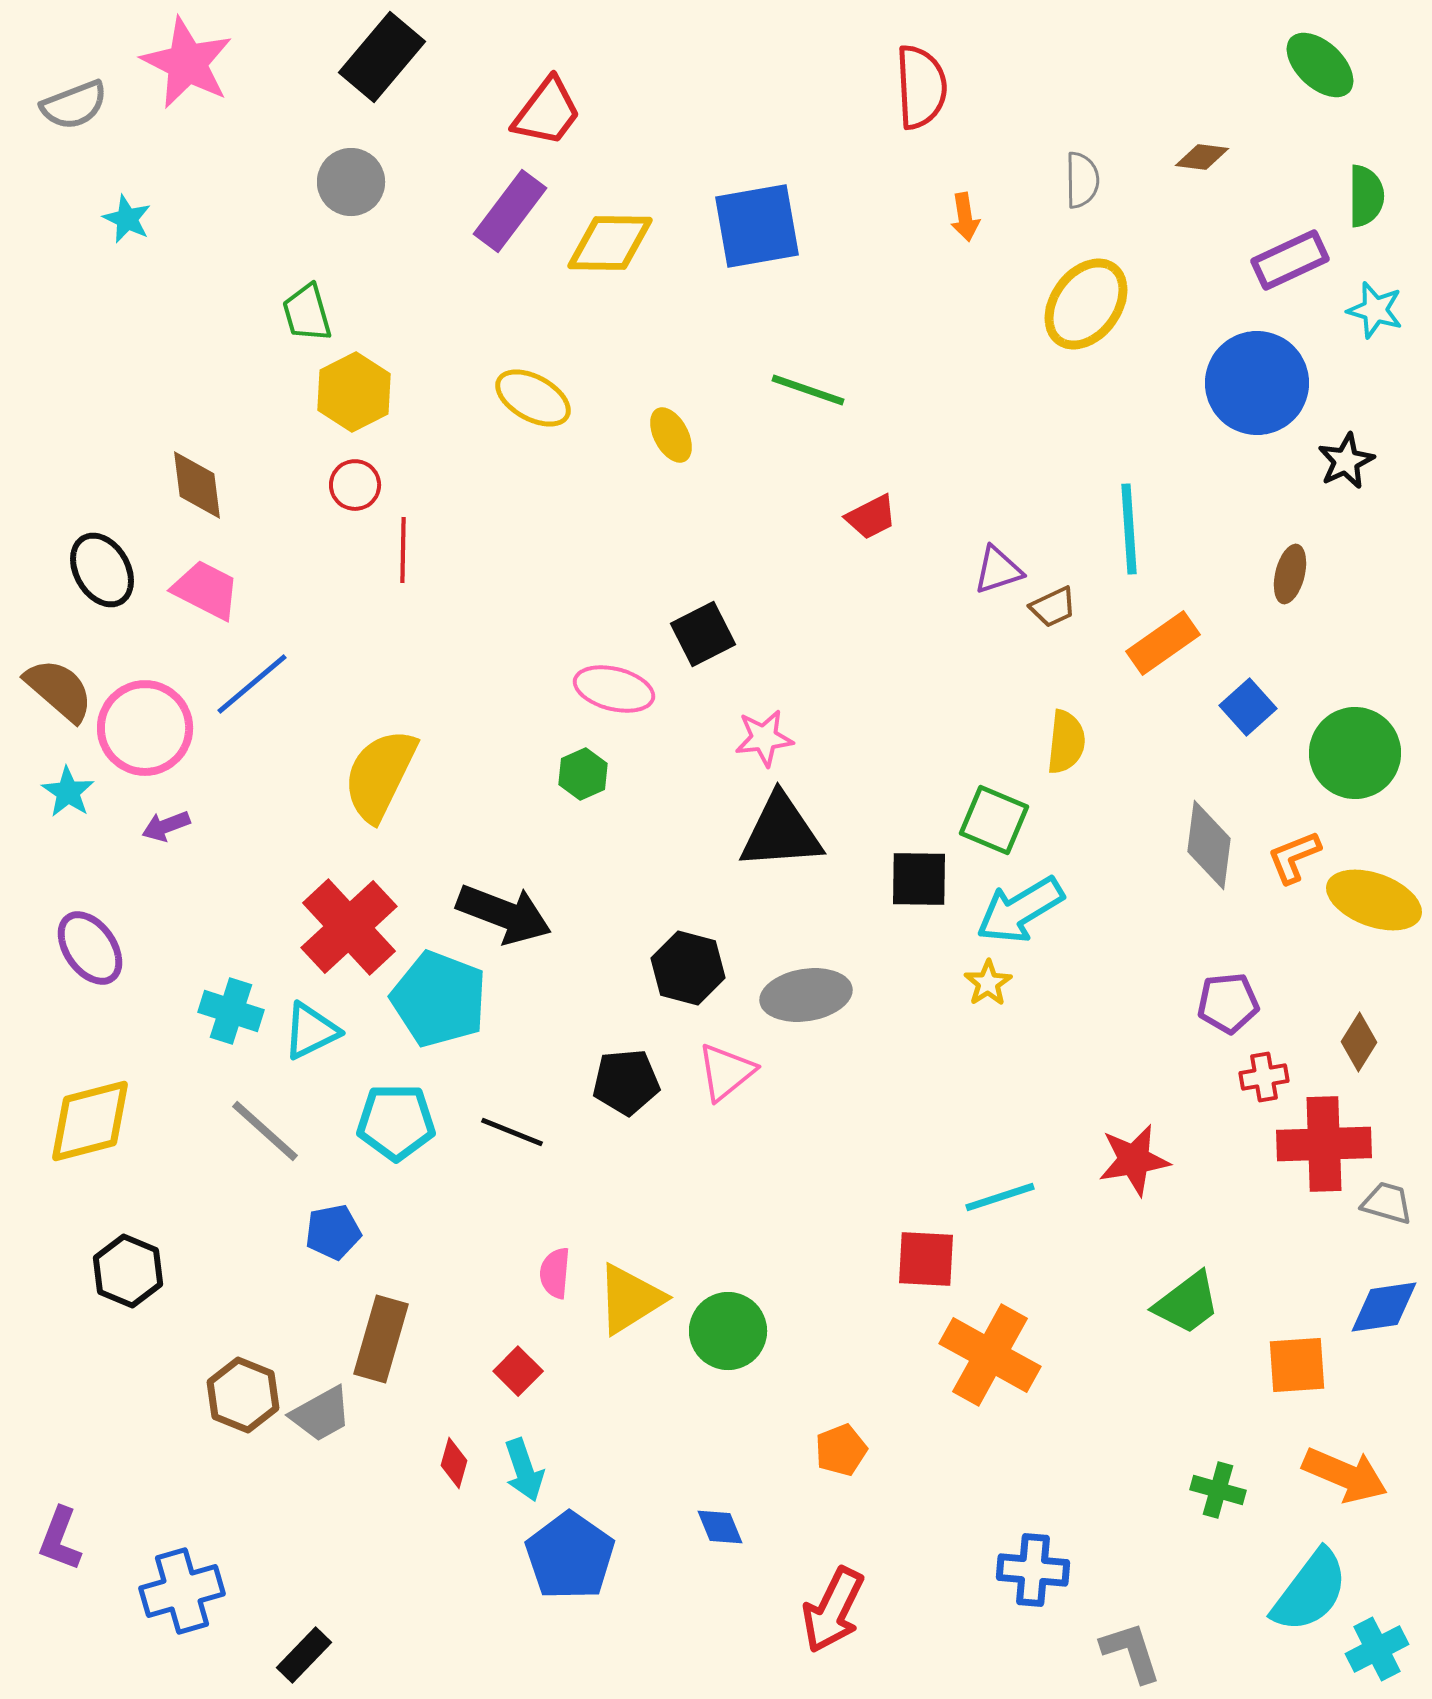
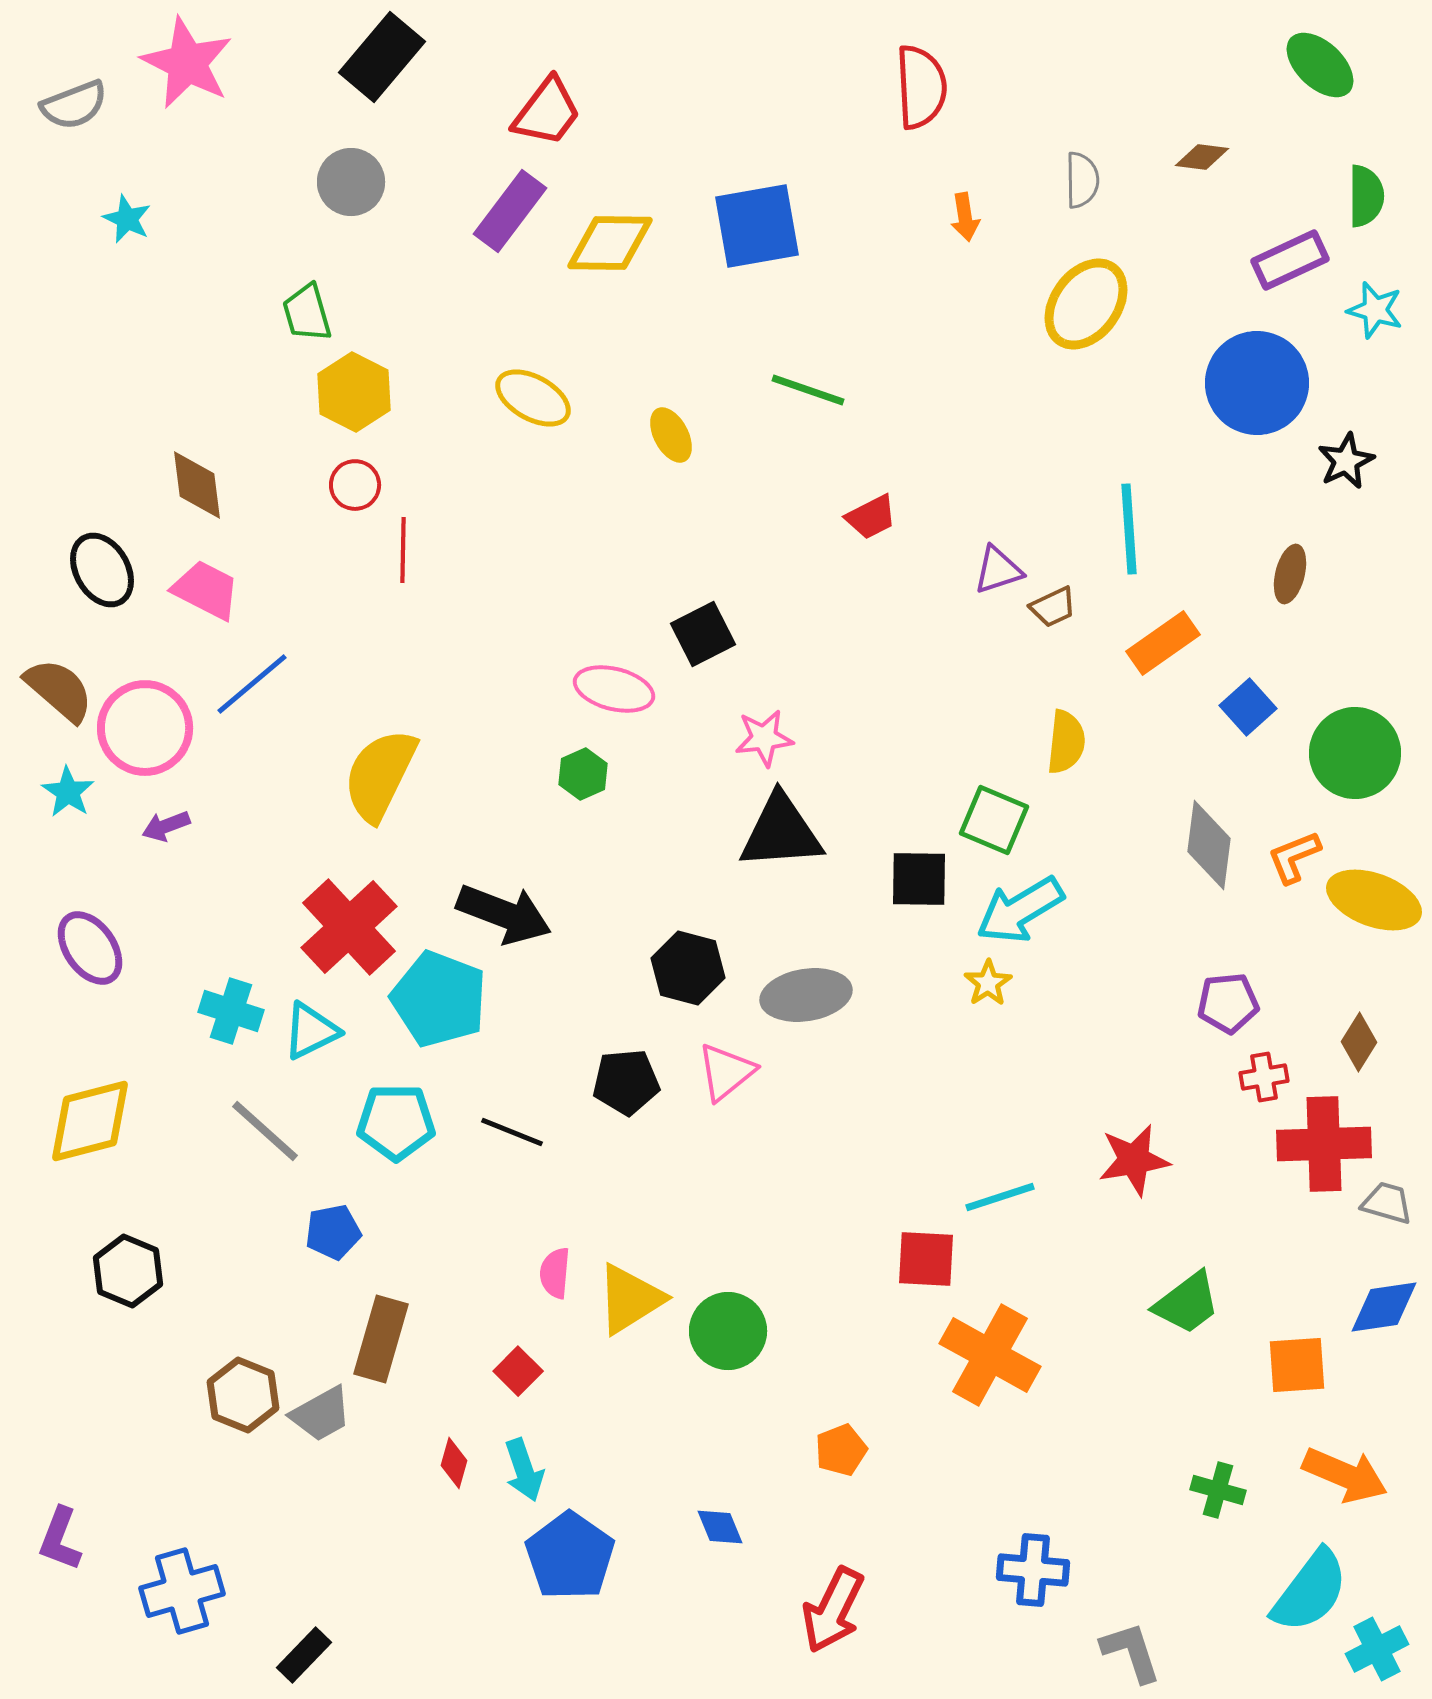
yellow hexagon at (354, 392): rotated 6 degrees counterclockwise
